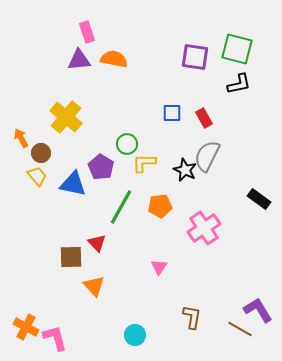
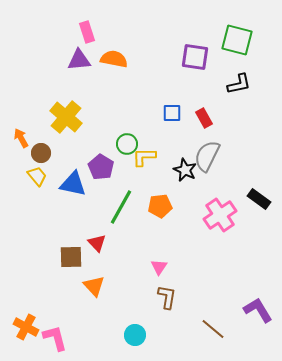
green square: moved 9 px up
yellow L-shape: moved 6 px up
pink cross: moved 16 px right, 13 px up
brown L-shape: moved 25 px left, 20 px up
brown line: moved 27 px left; rotated 10 degrees clockwise
